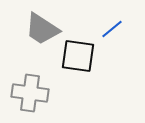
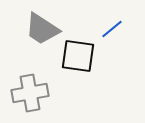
gray cross: rotated 18 degrees counterclockwise
